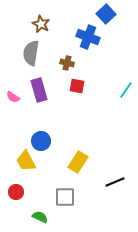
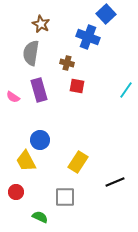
blue circle: moved 1 px left, 1 px up
